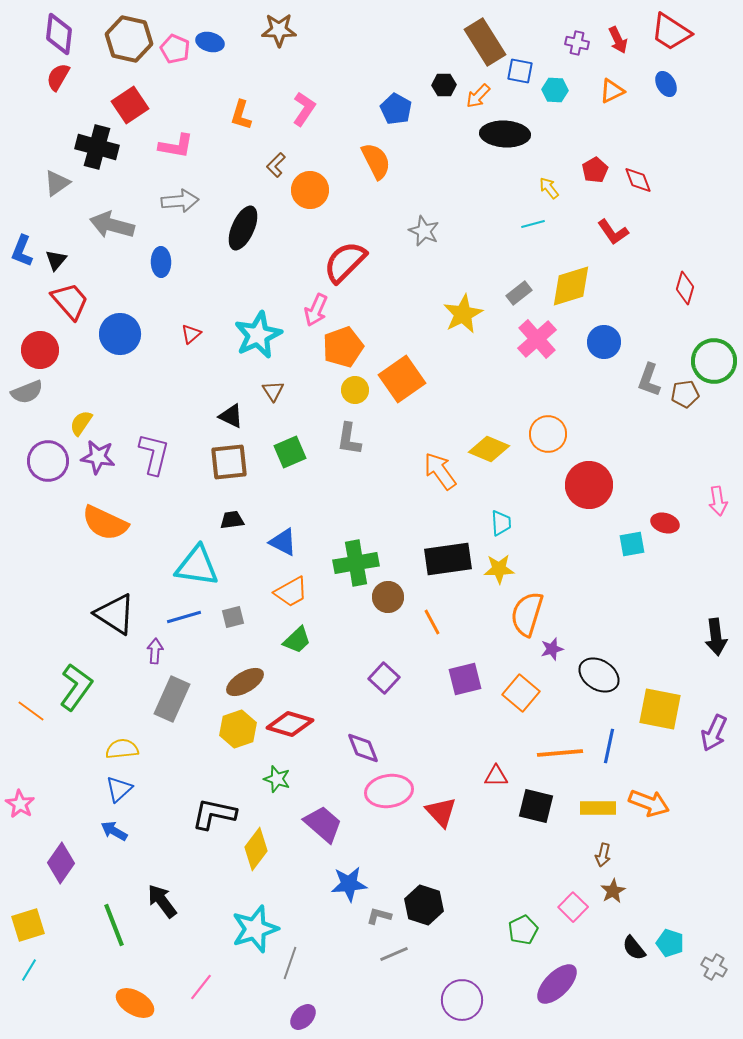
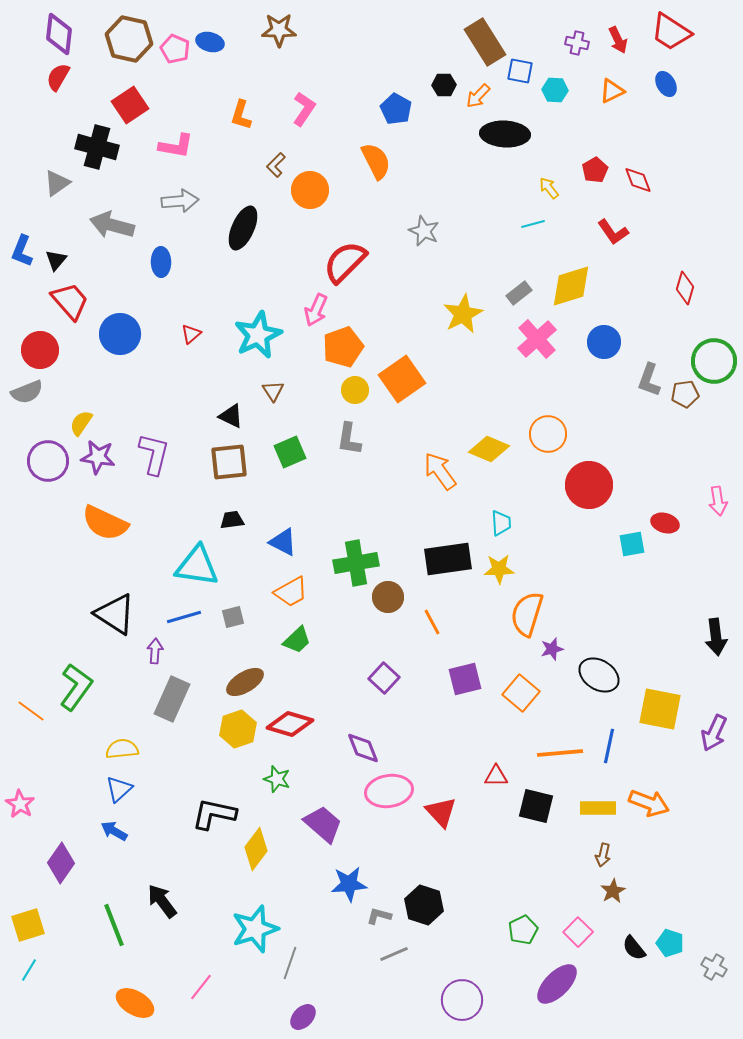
pink square at (573, 907): moved 5 px right, 25 px down
